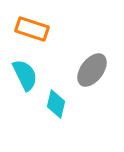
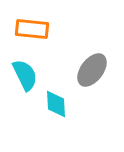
orange rectangle: rotated 12 degrees counterclockwise
cyan diamond: rotated 16 degrees counterclockwise
